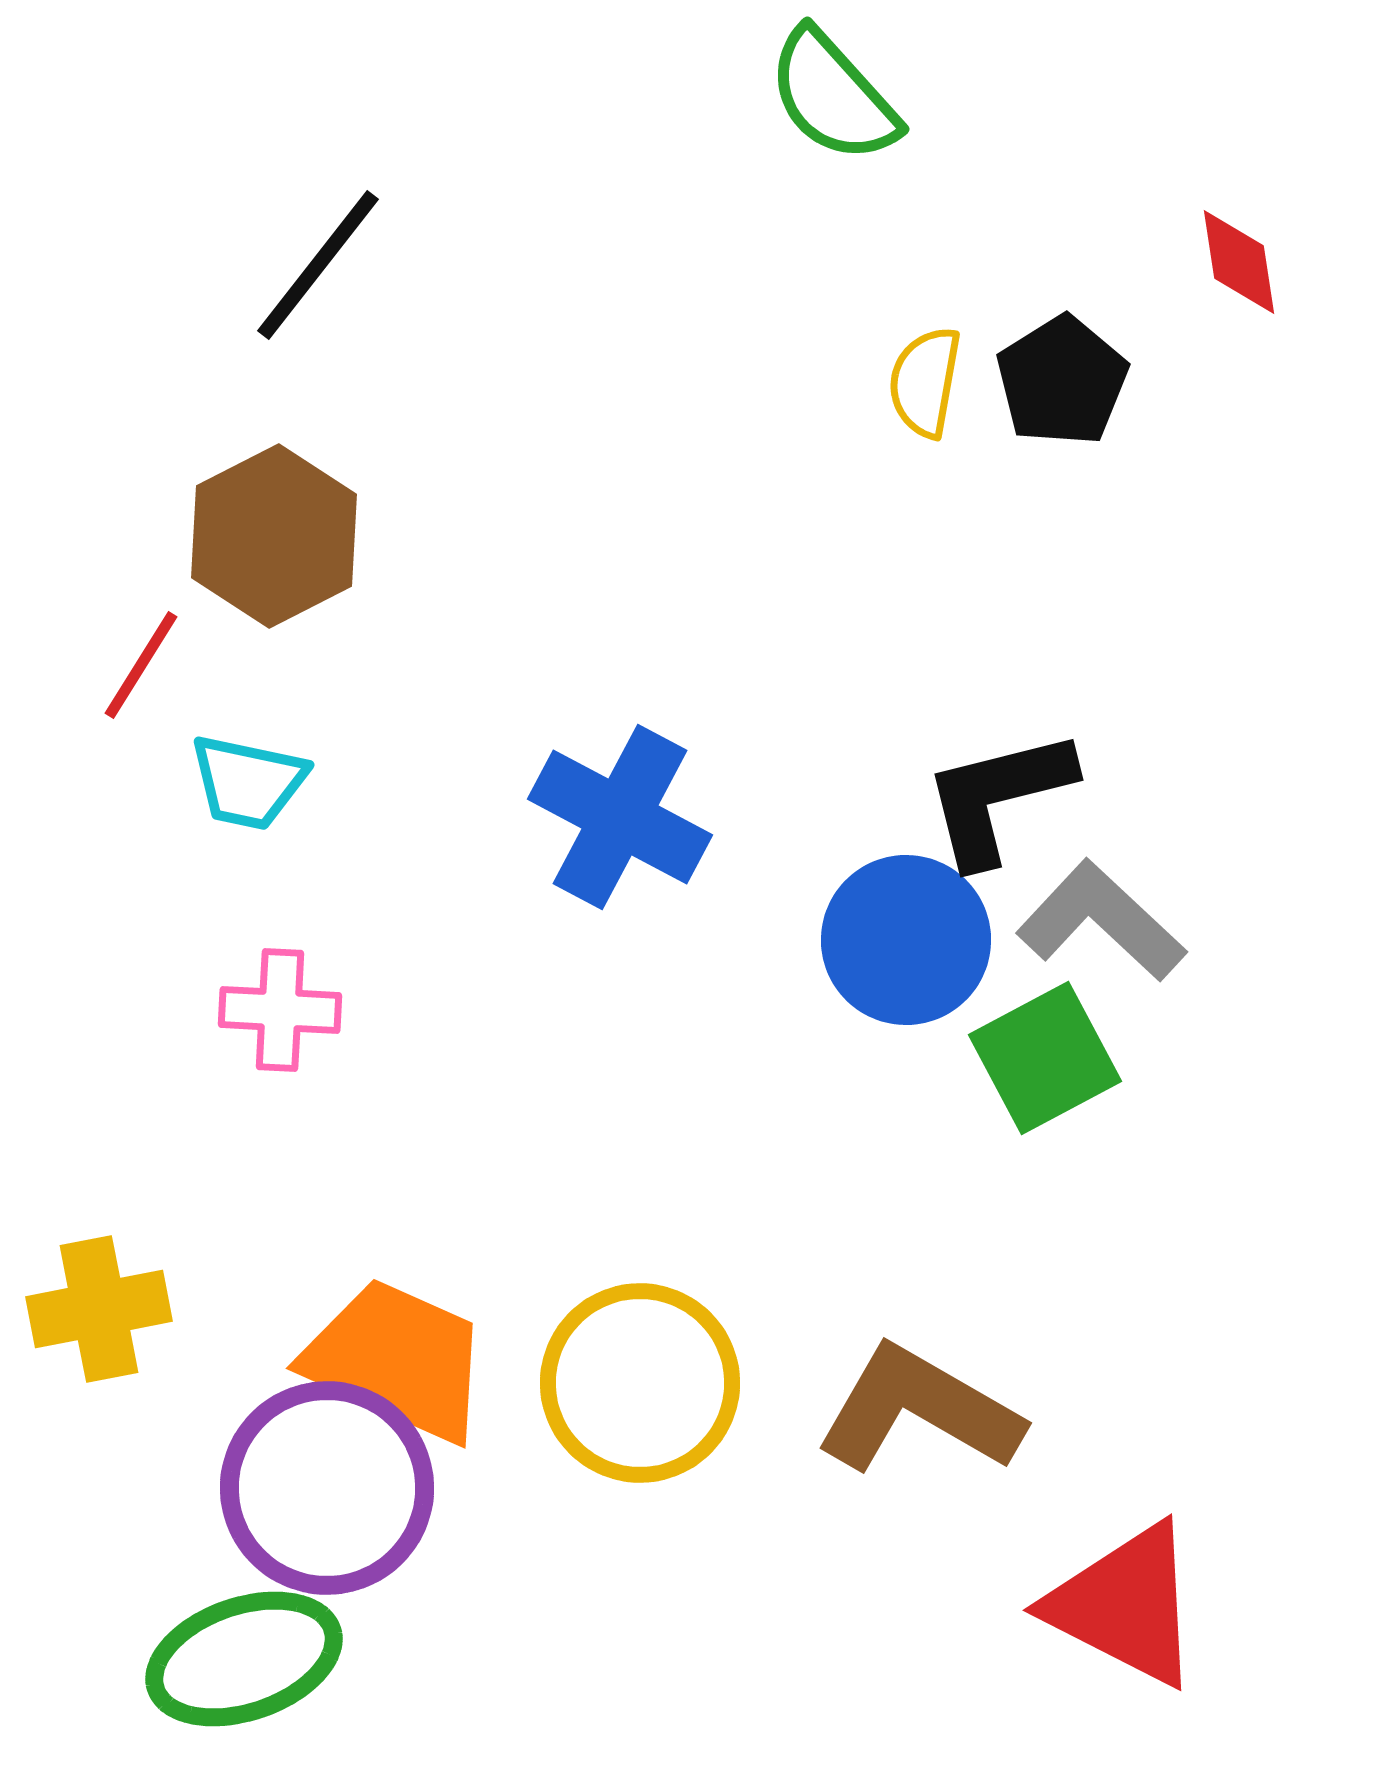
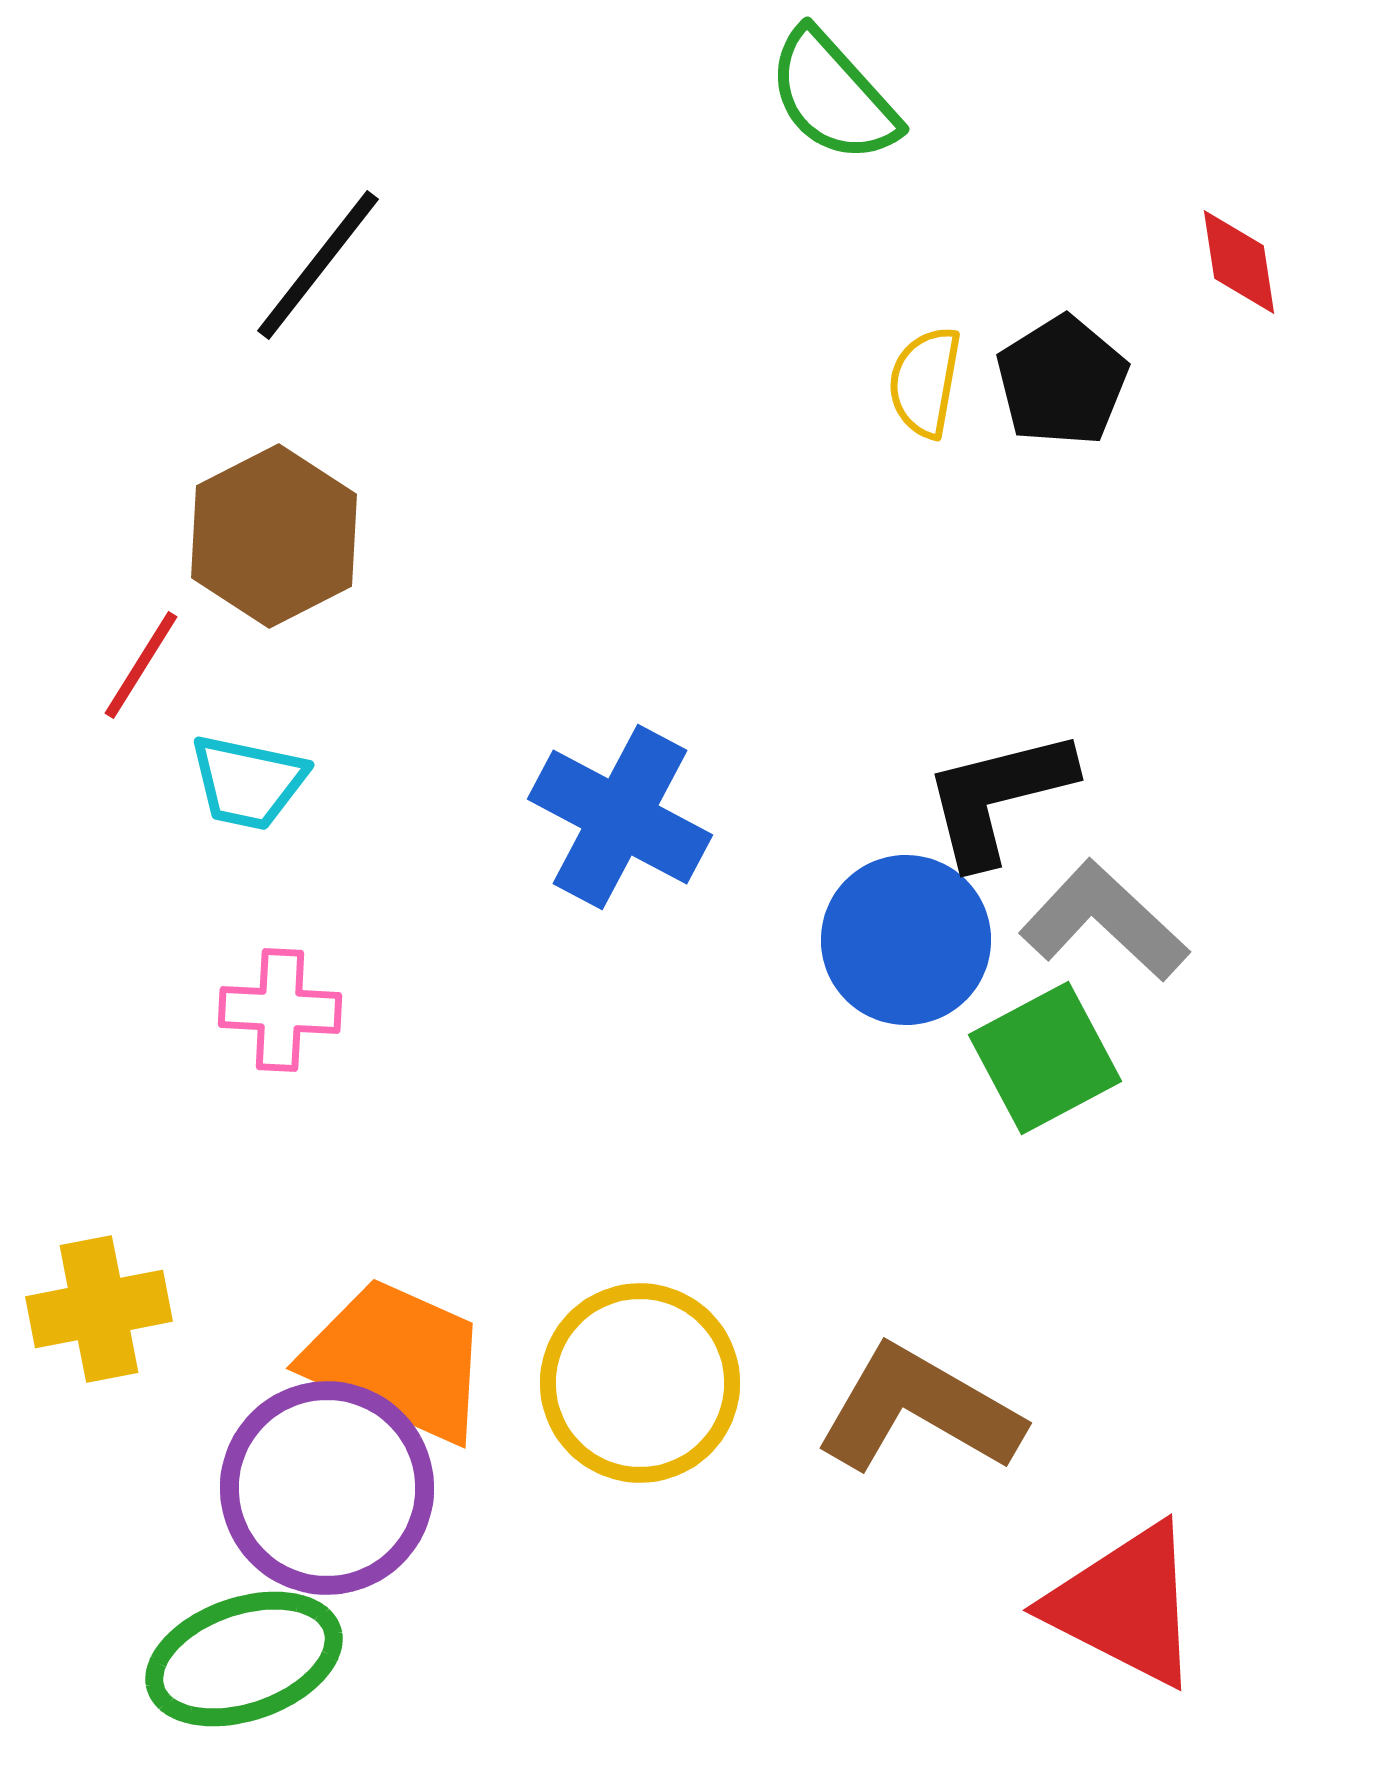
gray L-shape: moved 3 px right
